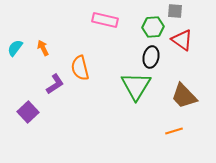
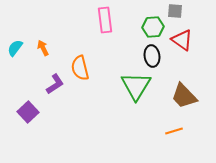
pink rectangle: rotated 70 degrees clockwise
black ellipse: moved 1 px right, 1 px up; rotated 20 degrees counterclockwise
